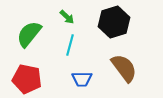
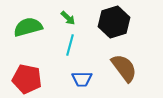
green arrow: moved 1 px right, 1 px down
green semicircle: moved 1 px left, 7 px up; rotated 36 degrees clockwise
